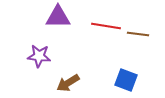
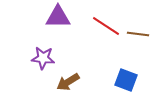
red line: rotated 24 degrees clockwise
purple star: moved 4 px right, 2 px down
brown arrow: moved 1 px up
